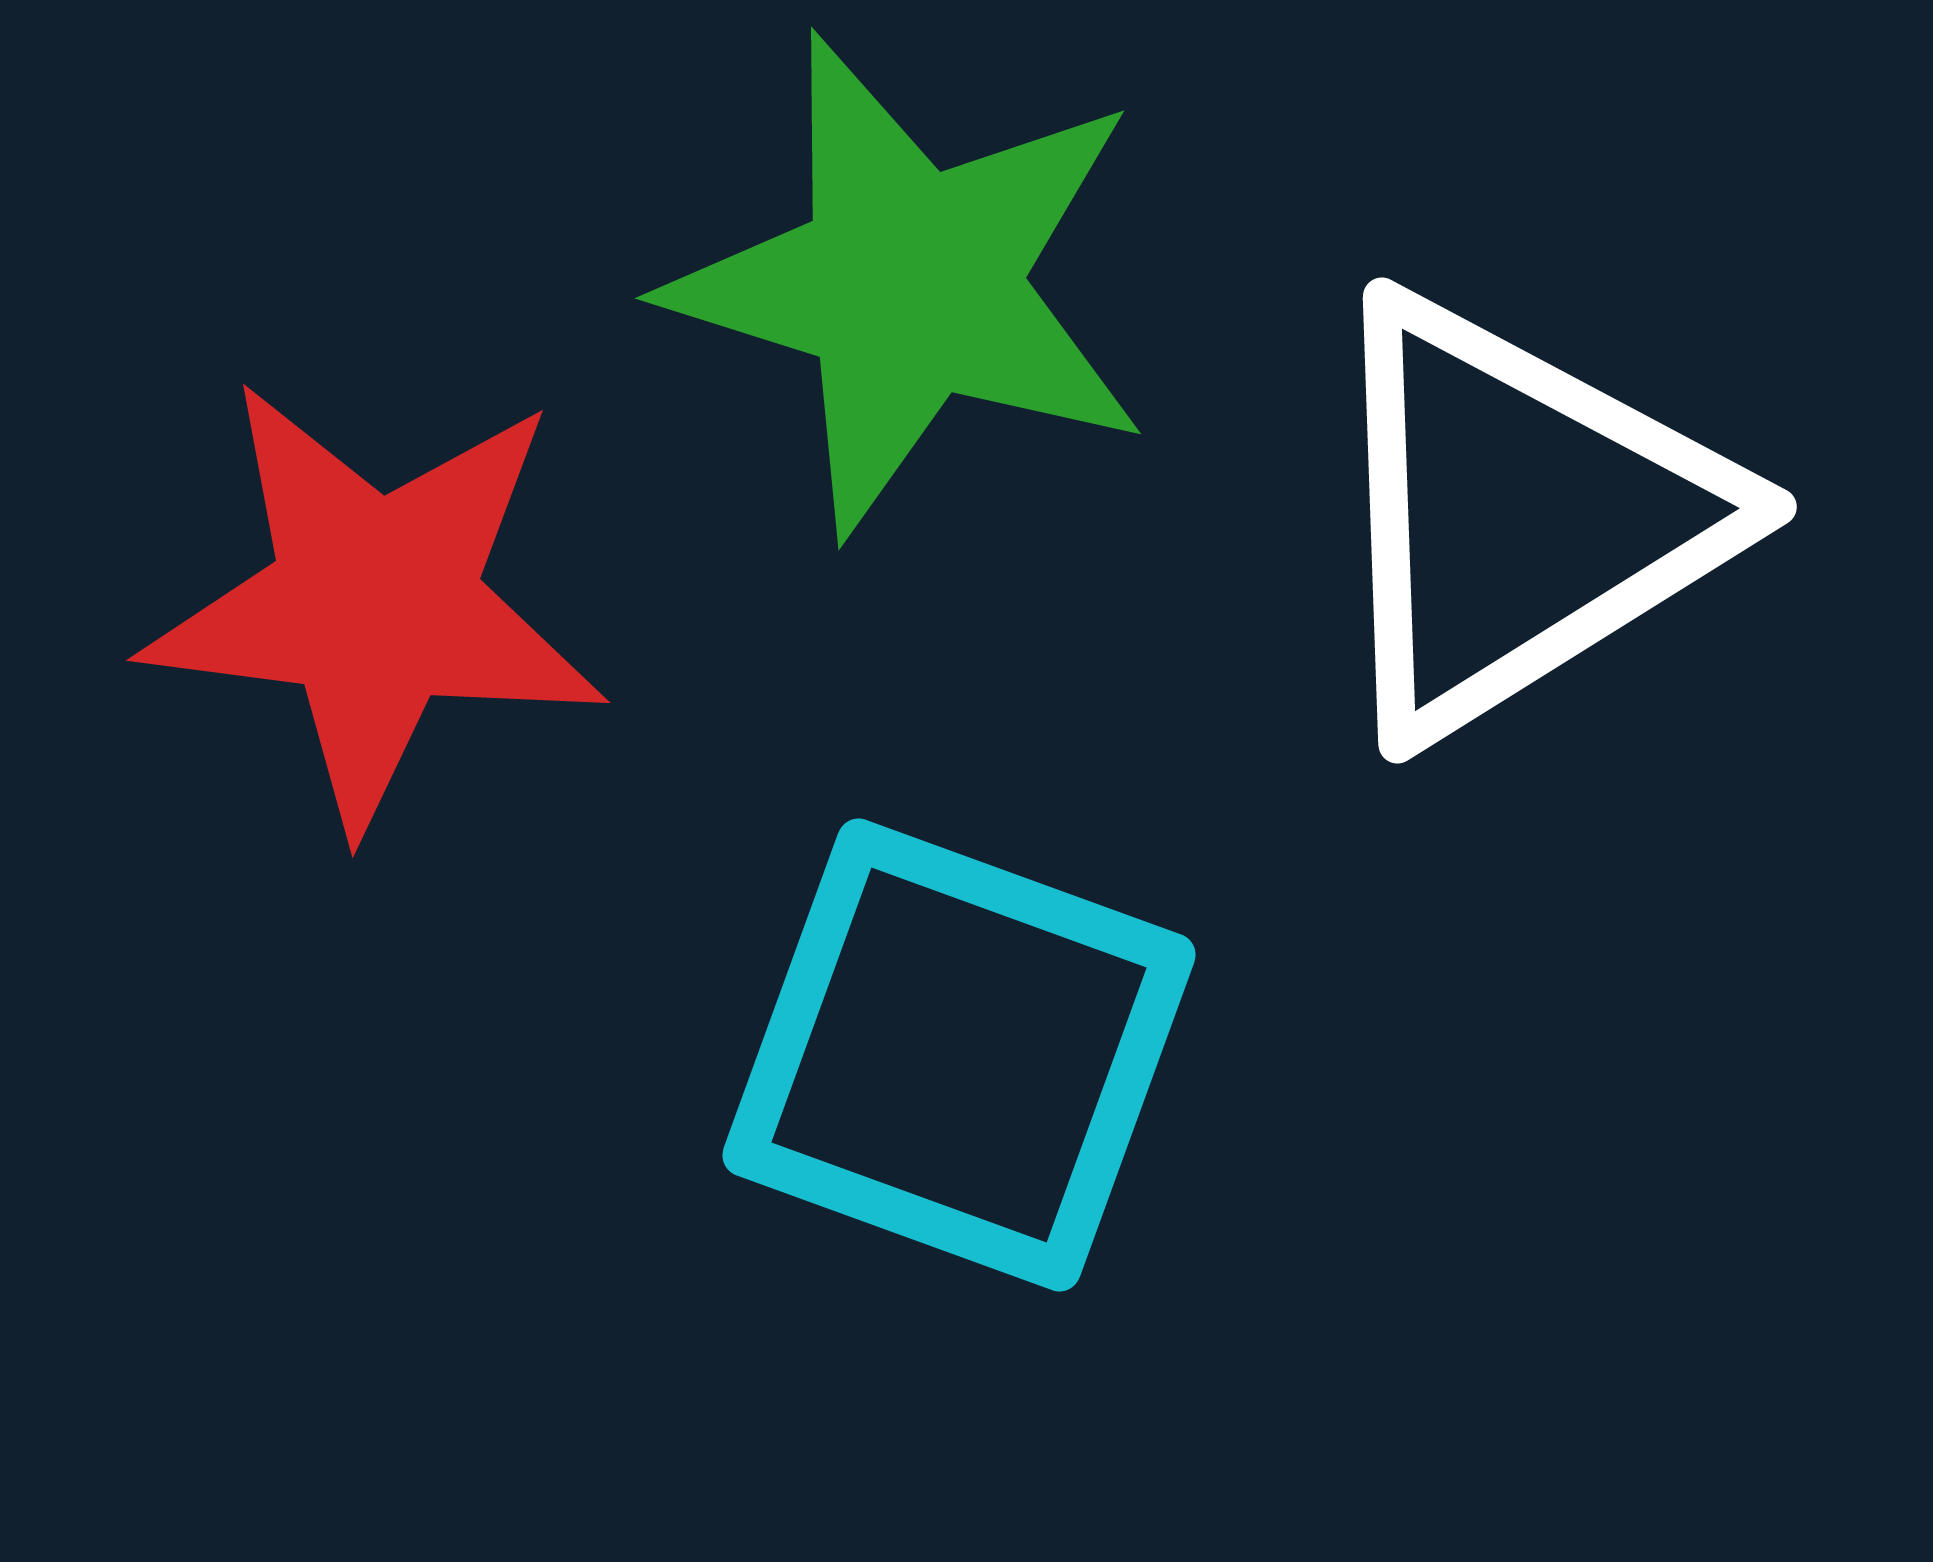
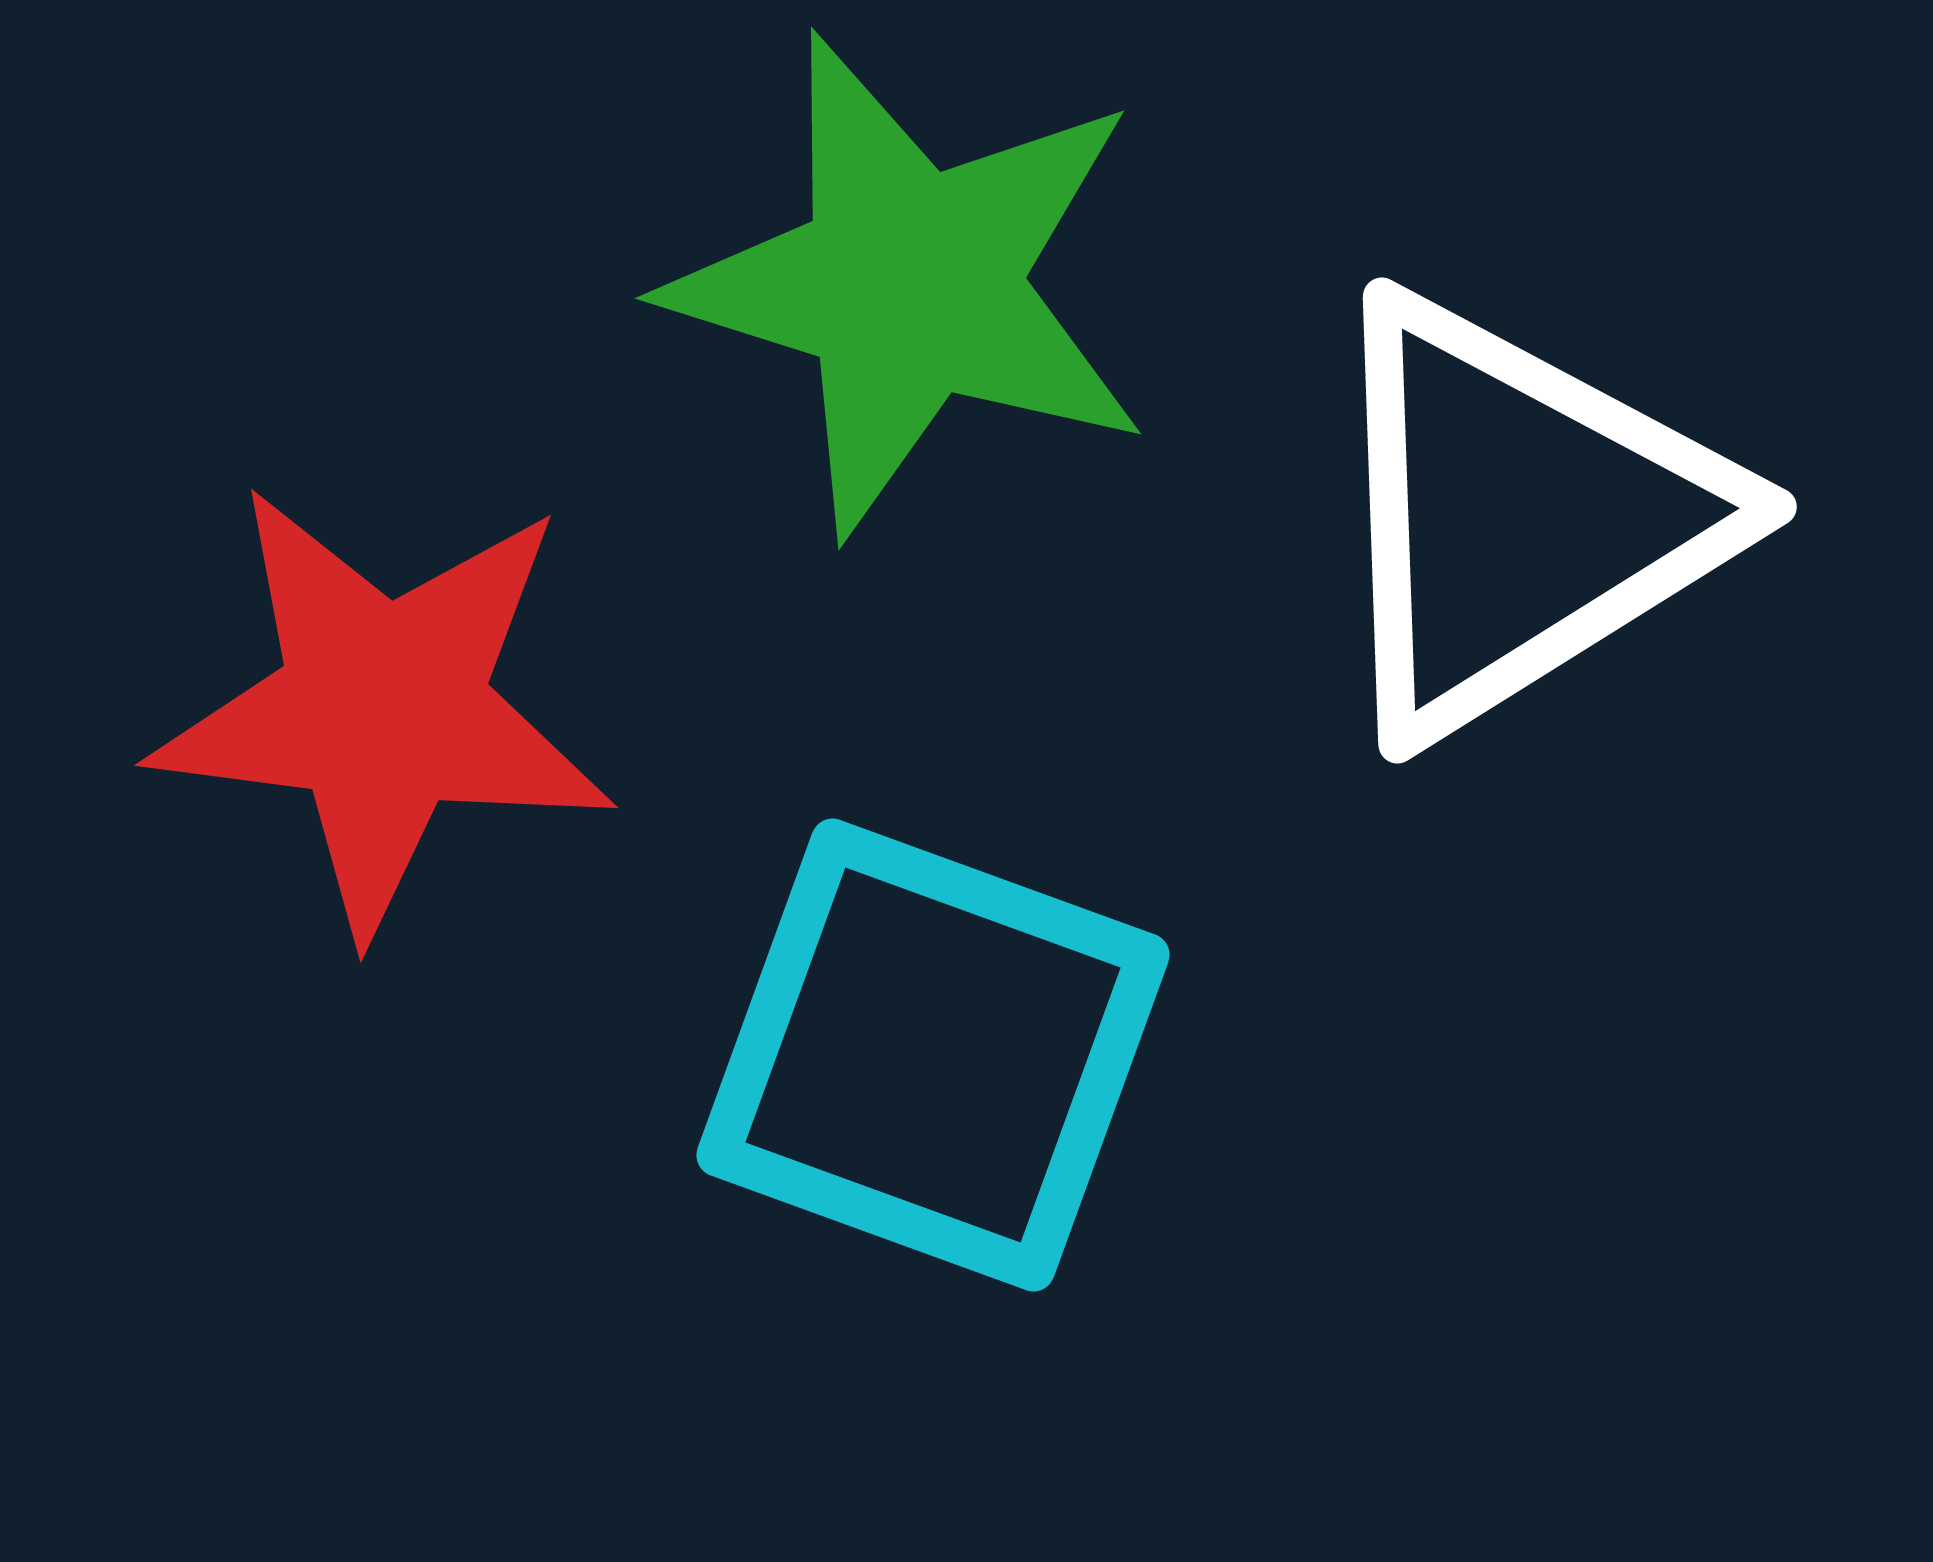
red star: moved 8 px right, 105 px down
cyan square: moved 26 px left
